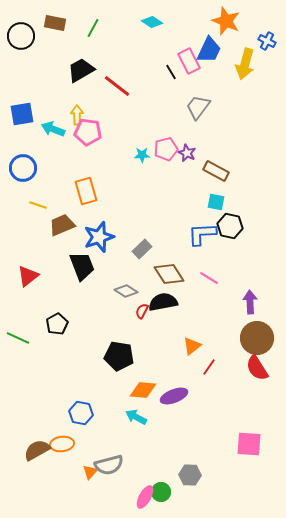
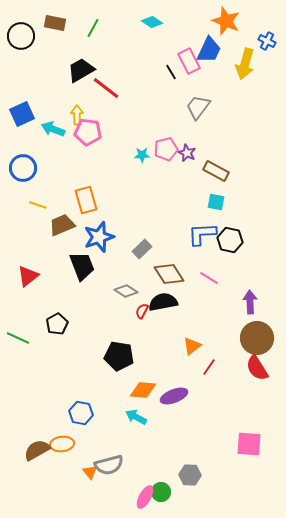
red line at (117, 86): moved 11 px left, 2 px down
blue square at (22, 114): rotated 15 degrees counterclockwise
orange rectangle at (86, 191): moved 9 px down
black hexagon at (230, 226): moved 14 px down
orange triangle at (90, 472): rotated 21 degrees counterclockwise
